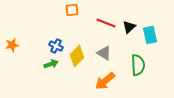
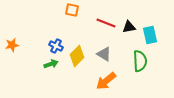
orange square: rotated 16 degrees clockwise
black triangle: rotated 32 degrees clockwise
gray triangle: moved 1 px down
green semicircle: moved 2 px right, 4 px up
orange arrow: moved 1 px right
